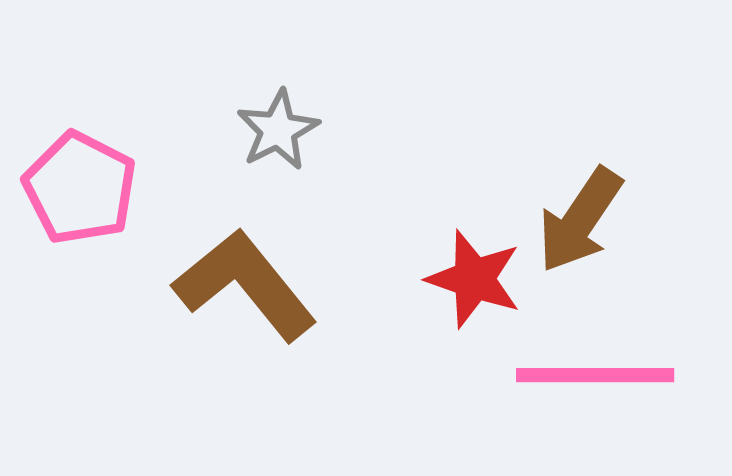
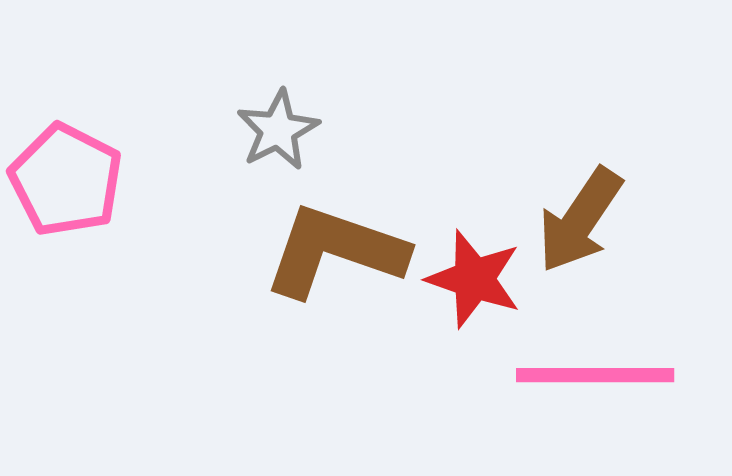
pink pentagon: moved 14 px left, 8 px up
brown L-shape: moved 90 px right, 34 px up; rotated 32 degrees counterclockwise
